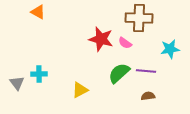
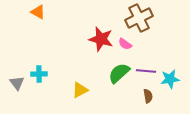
brown cross: rotated 28 degrees counterclockwise
pink semicircle: moved 1 px down
cyan star: moved 30 px down
brown semicircle: rotated 88 degrees clockwise
